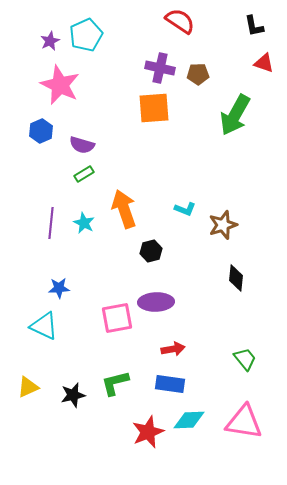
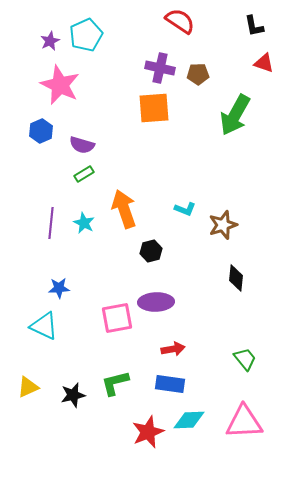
pink triangle: rotated 12 degrees counterclockwise
